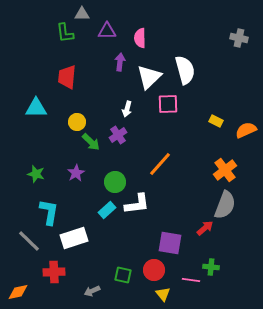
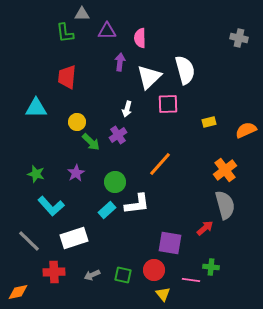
yellow rectangle: moved 7 px left, 1 px down; rotated 40 degrees counterclockwise
gray semicircle: rotated 36 degrees counterclockwise
cyan L-shape: moved 2 px right, 6 px up; rotated 128 degrees clockwise
gray arrow: moved 16 px up
